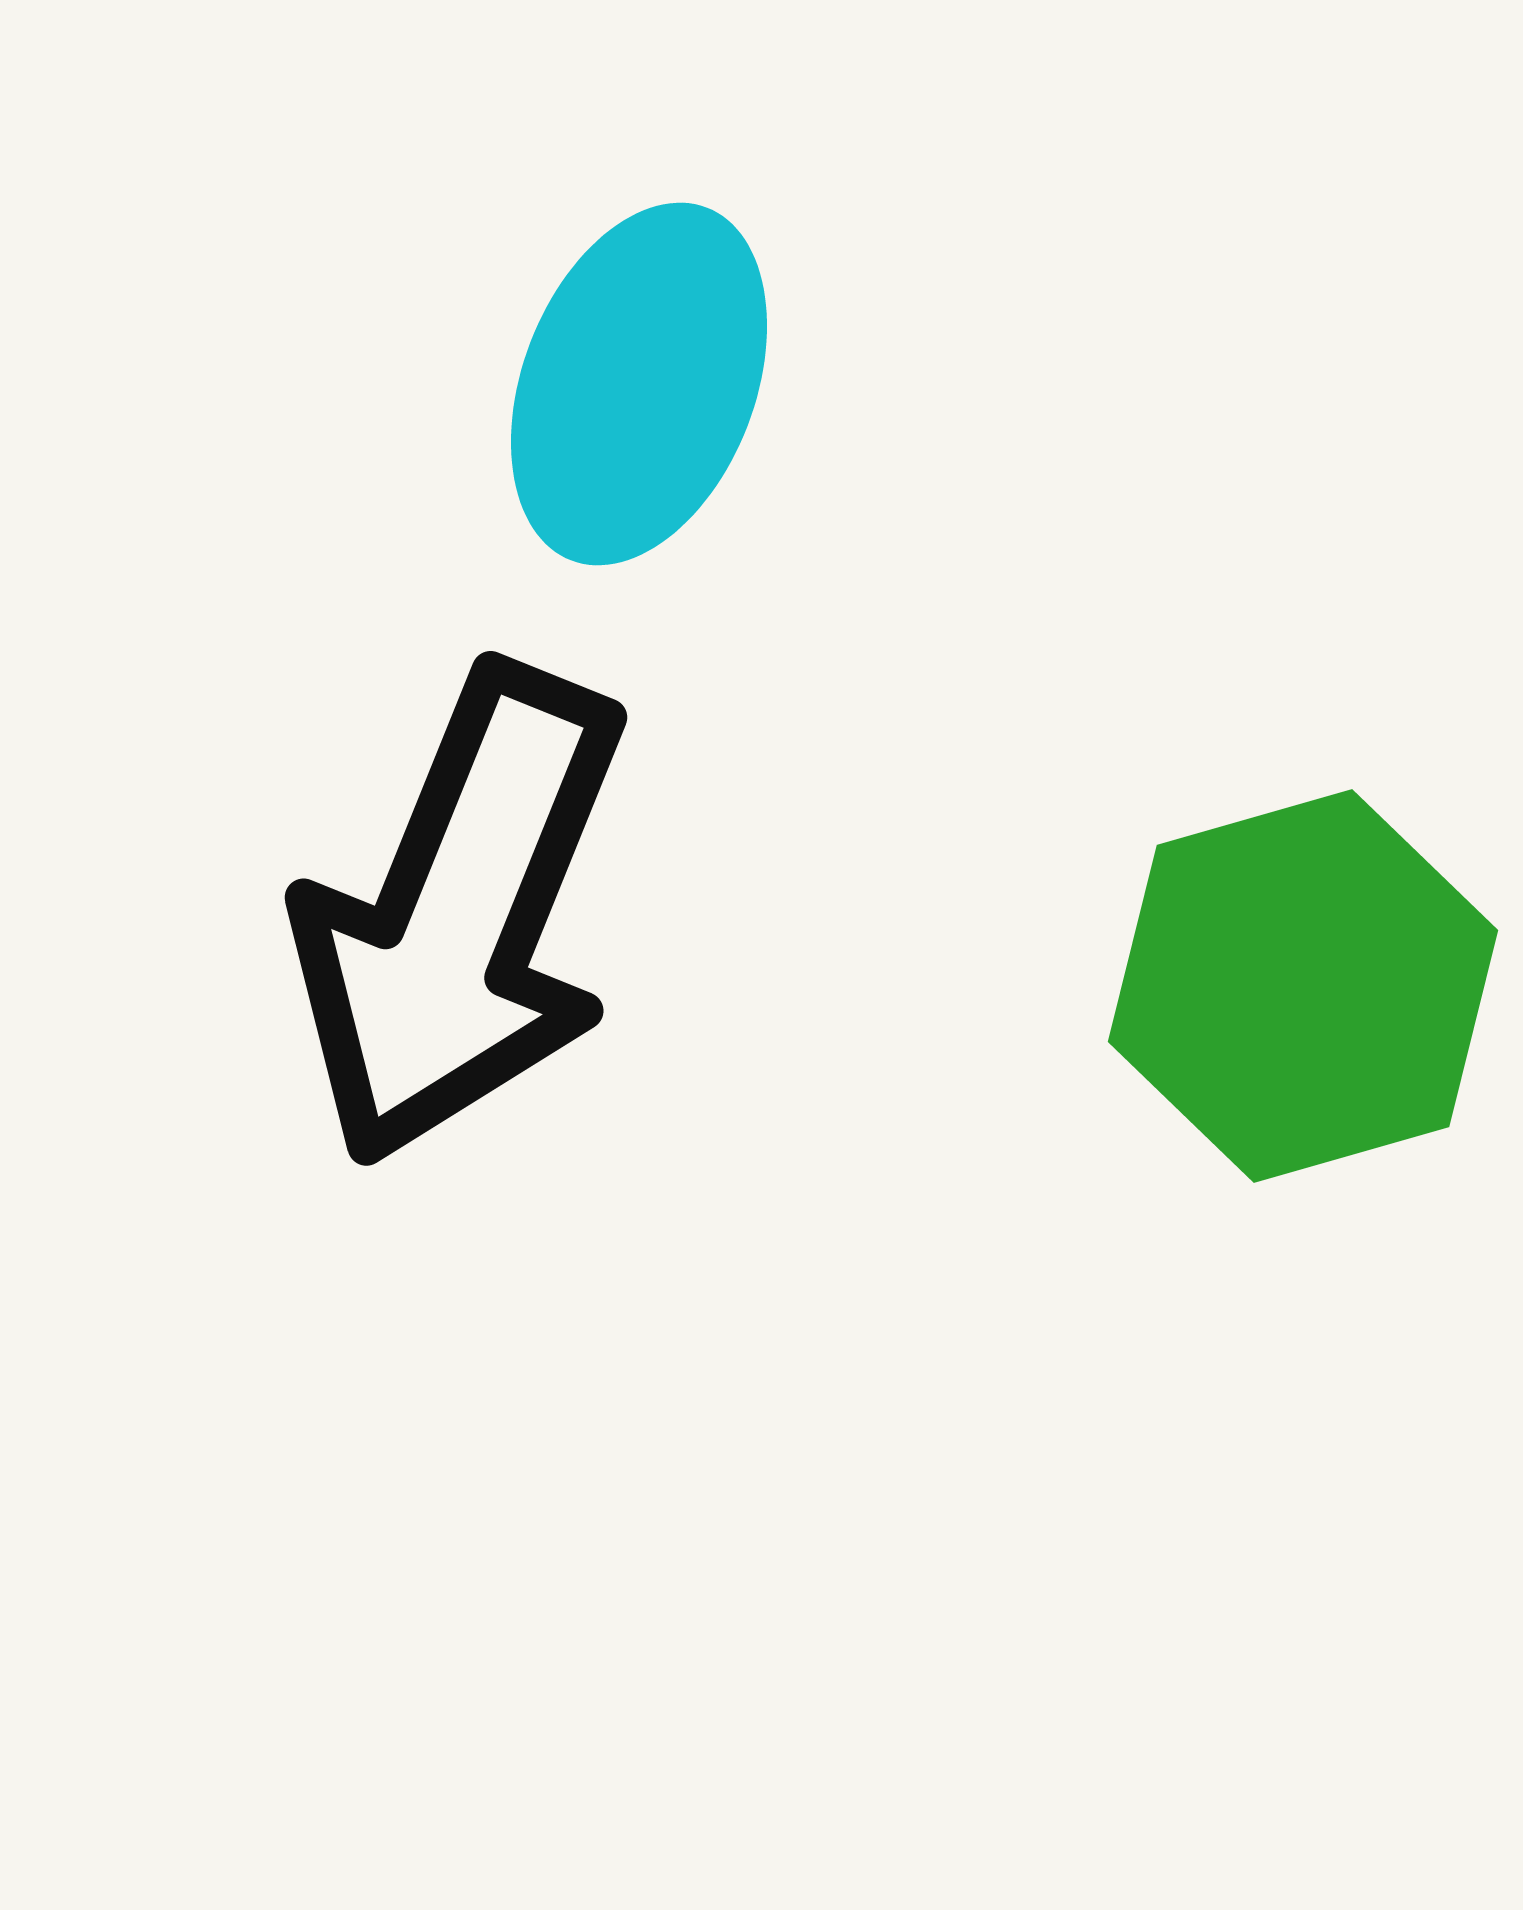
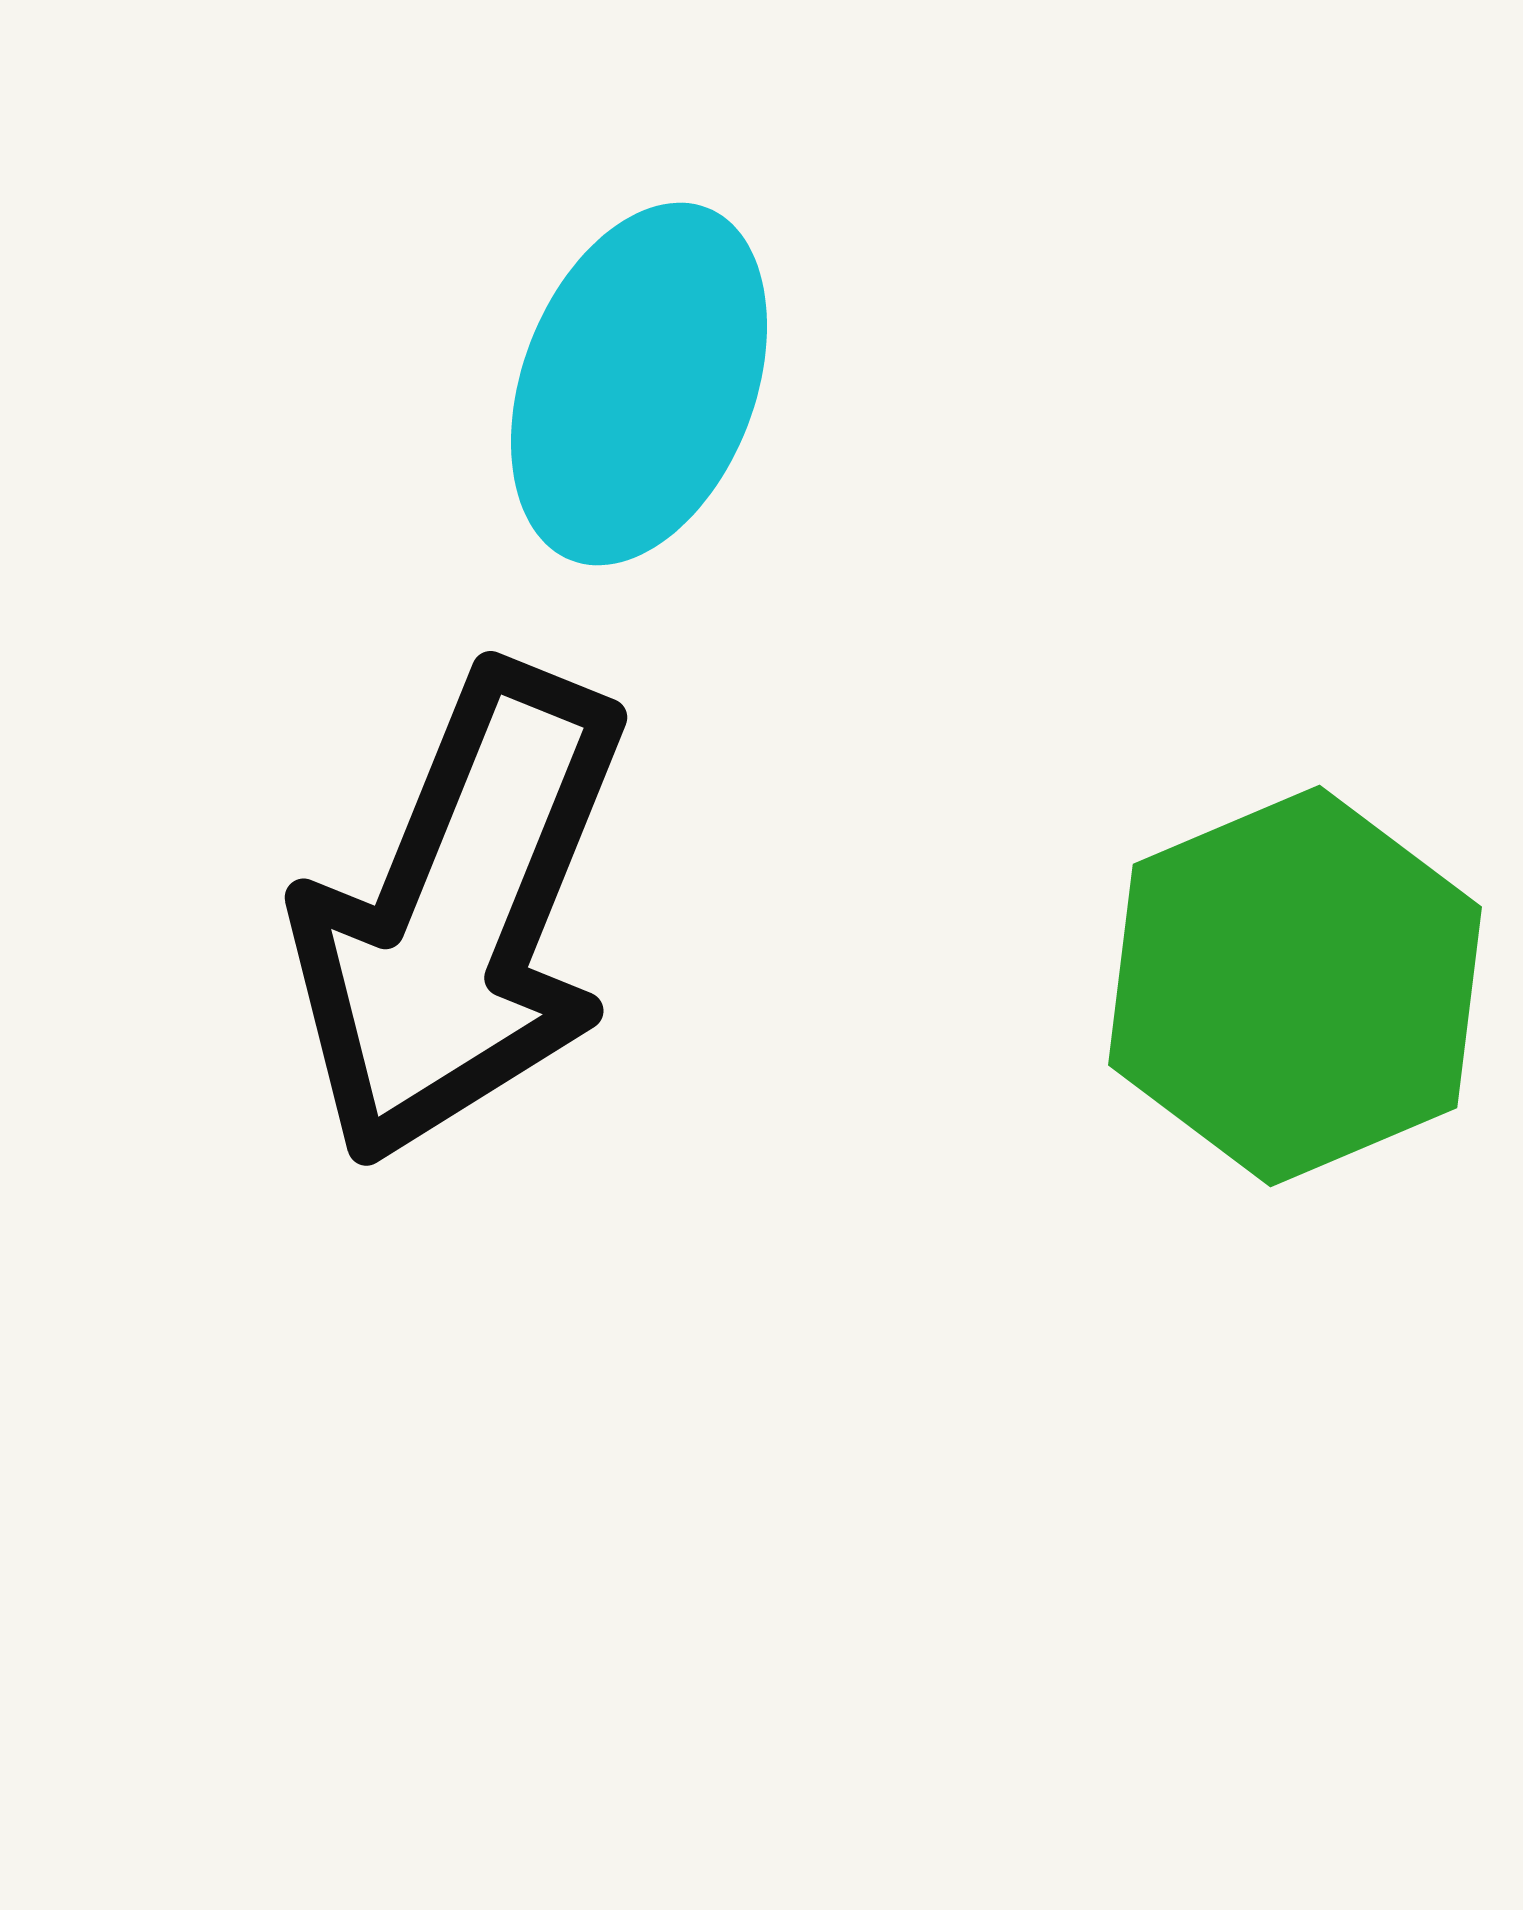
green hexagon: moved 8 px left; rotated 7 degrees counterclockwise
